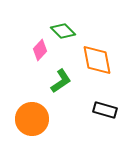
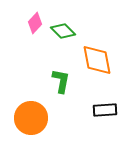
pink diamond: moved 5 px left, 27 px up
green L-shape: rotated 45 degrees counterclockwise
black rectangle: rotated 20 degrees counterclockwise
orange circle: moved 1 px left, 1 px up
